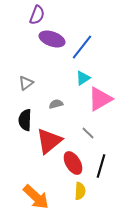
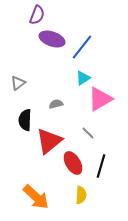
gray triangle: moved 8 px left
yellow semicircle: moved 1 px right, 4 px down
